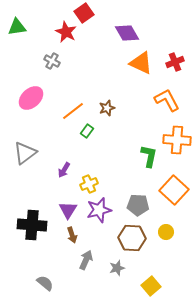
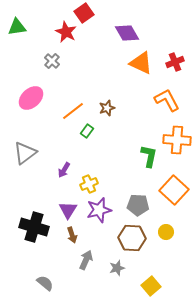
gray cross: rotated 14 degrees clockwise
black cross: moved 2 px right, 2 px down; rotated 12 degrees clockwise
